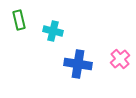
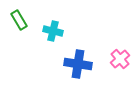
green rectangle: rotated 18 degrees counterclockwise
